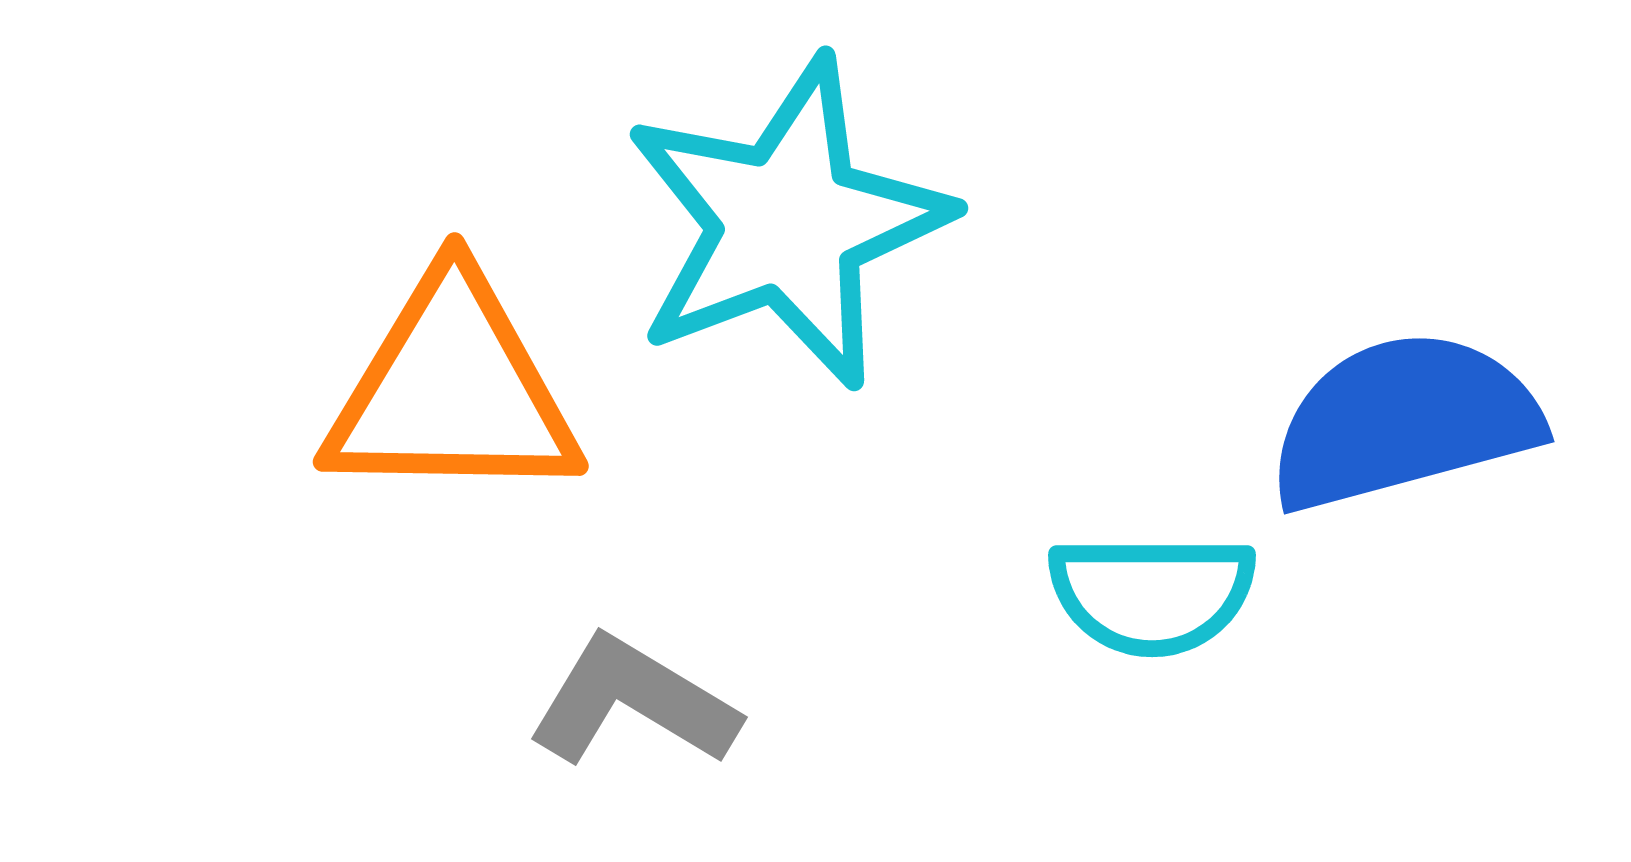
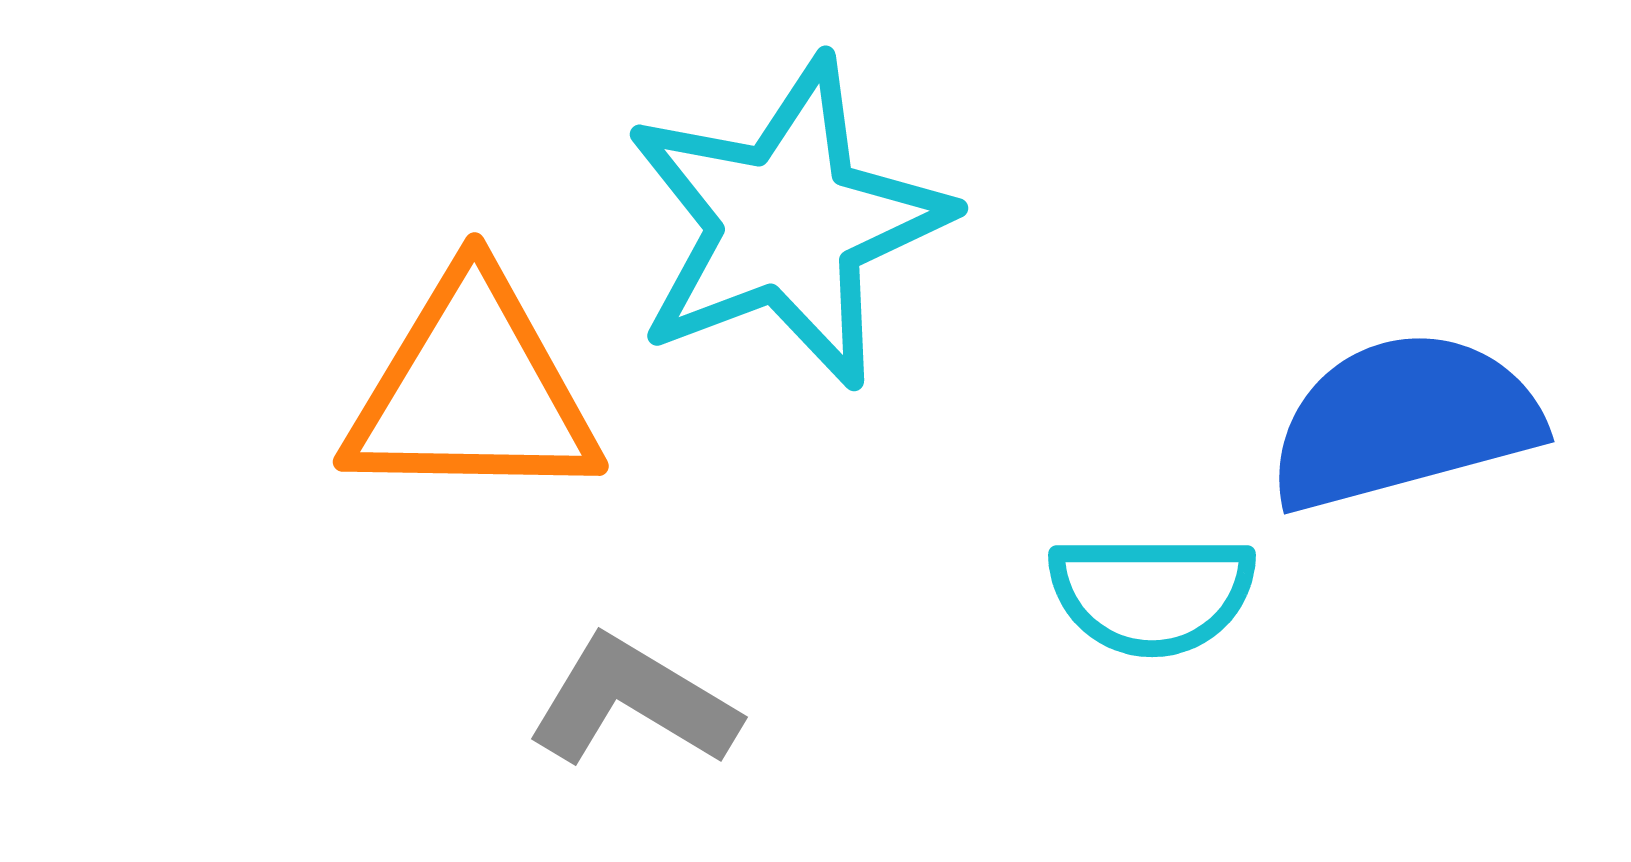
orange triangle: moved 20 px right
